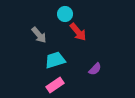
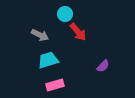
gray arrow: moved 1 px right; rotated 24 degrees counterclockwise
cyan trapezoid: moved 7 px left
purple semicircle: moved 8 px right, 3 px up
pink rectangle: rotated 18 degrees clockwise
